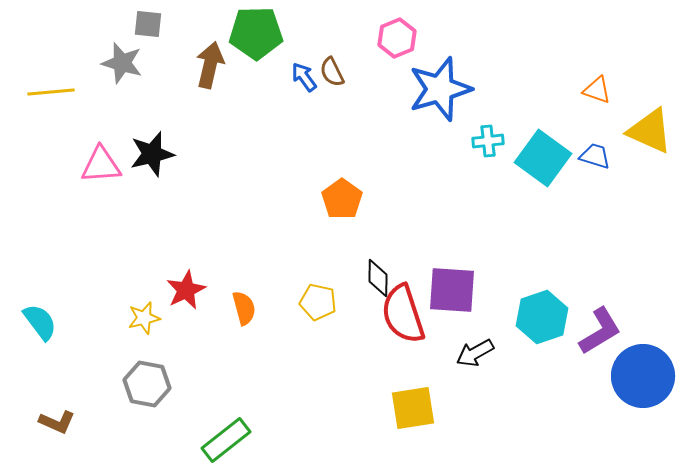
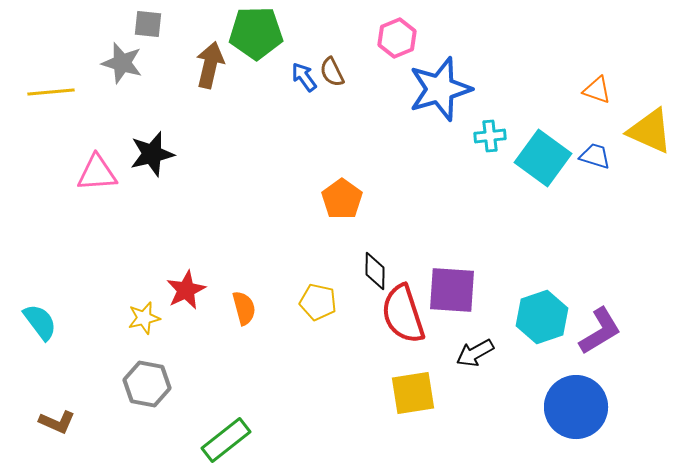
cyan cross: moved 2 px right, 5 px up
pink triangle: moved 4 px left, 8 px down
black diamond: moved 3 px left, 7 px up
blue circle: moved 67 px left, 31 px down
yellow square: moved 15 px up
